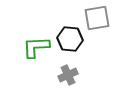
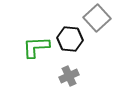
gray square: rotated 32 degrees counterclockwise
gray cross: moved 1 px right, 1 px down
